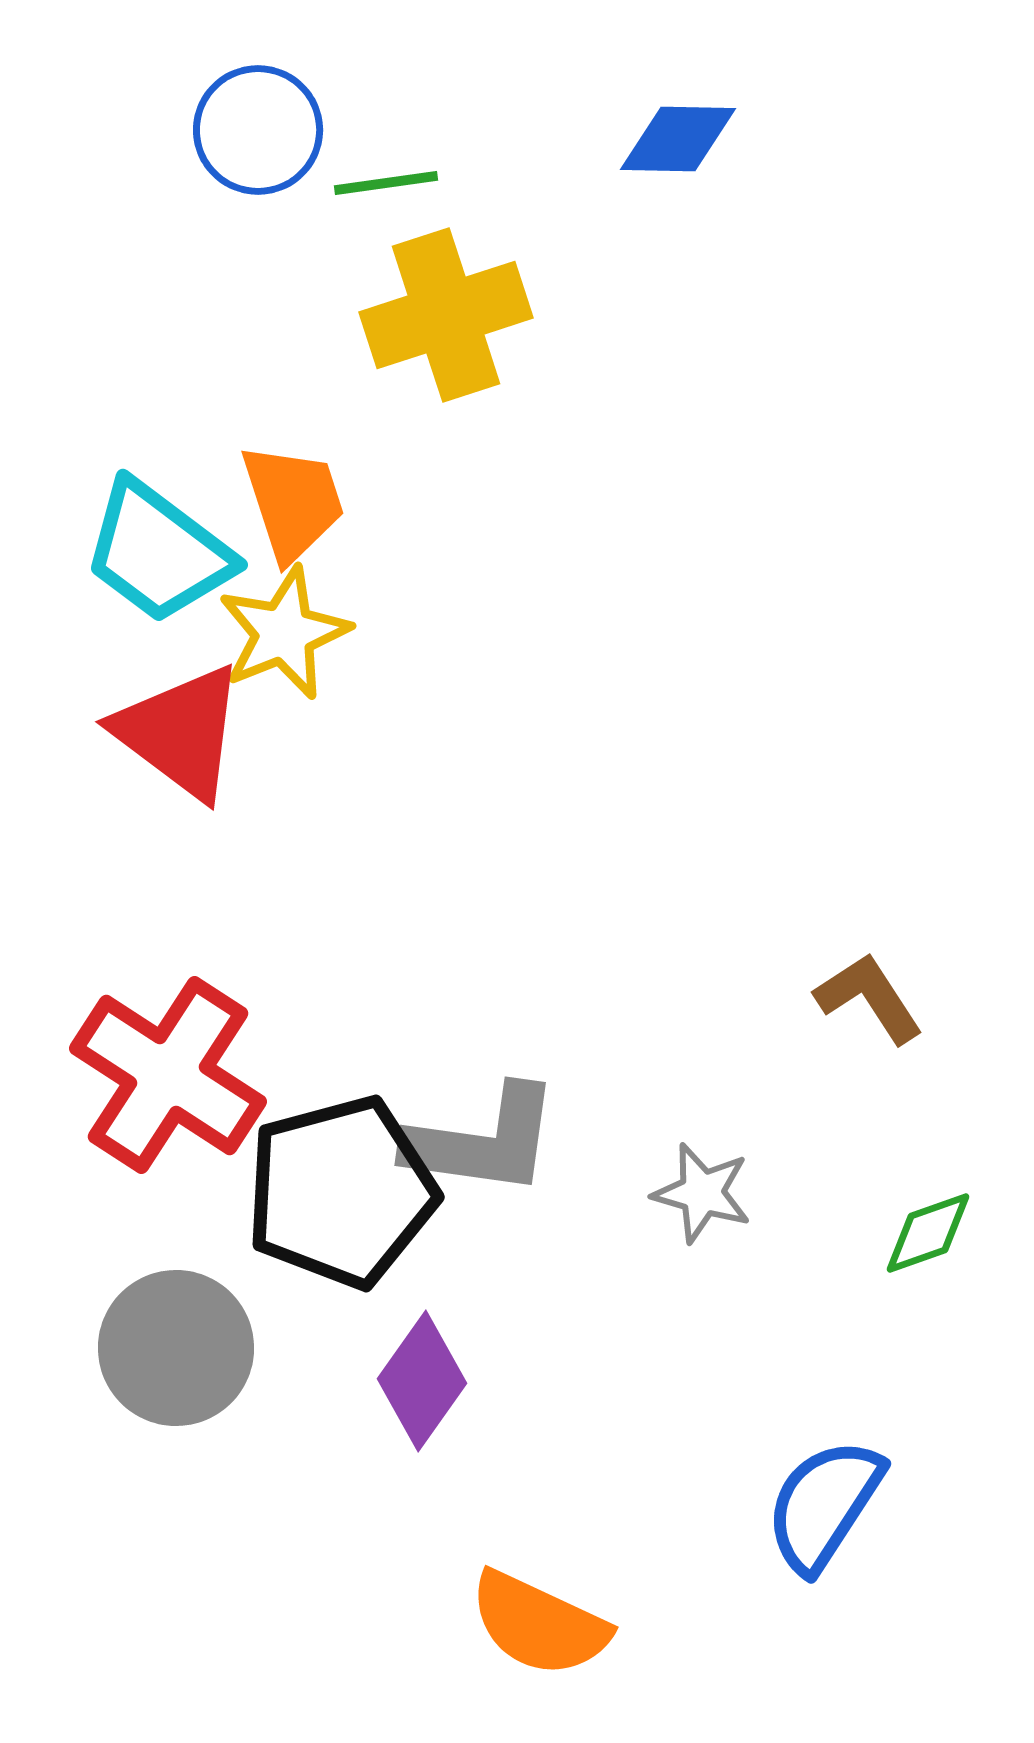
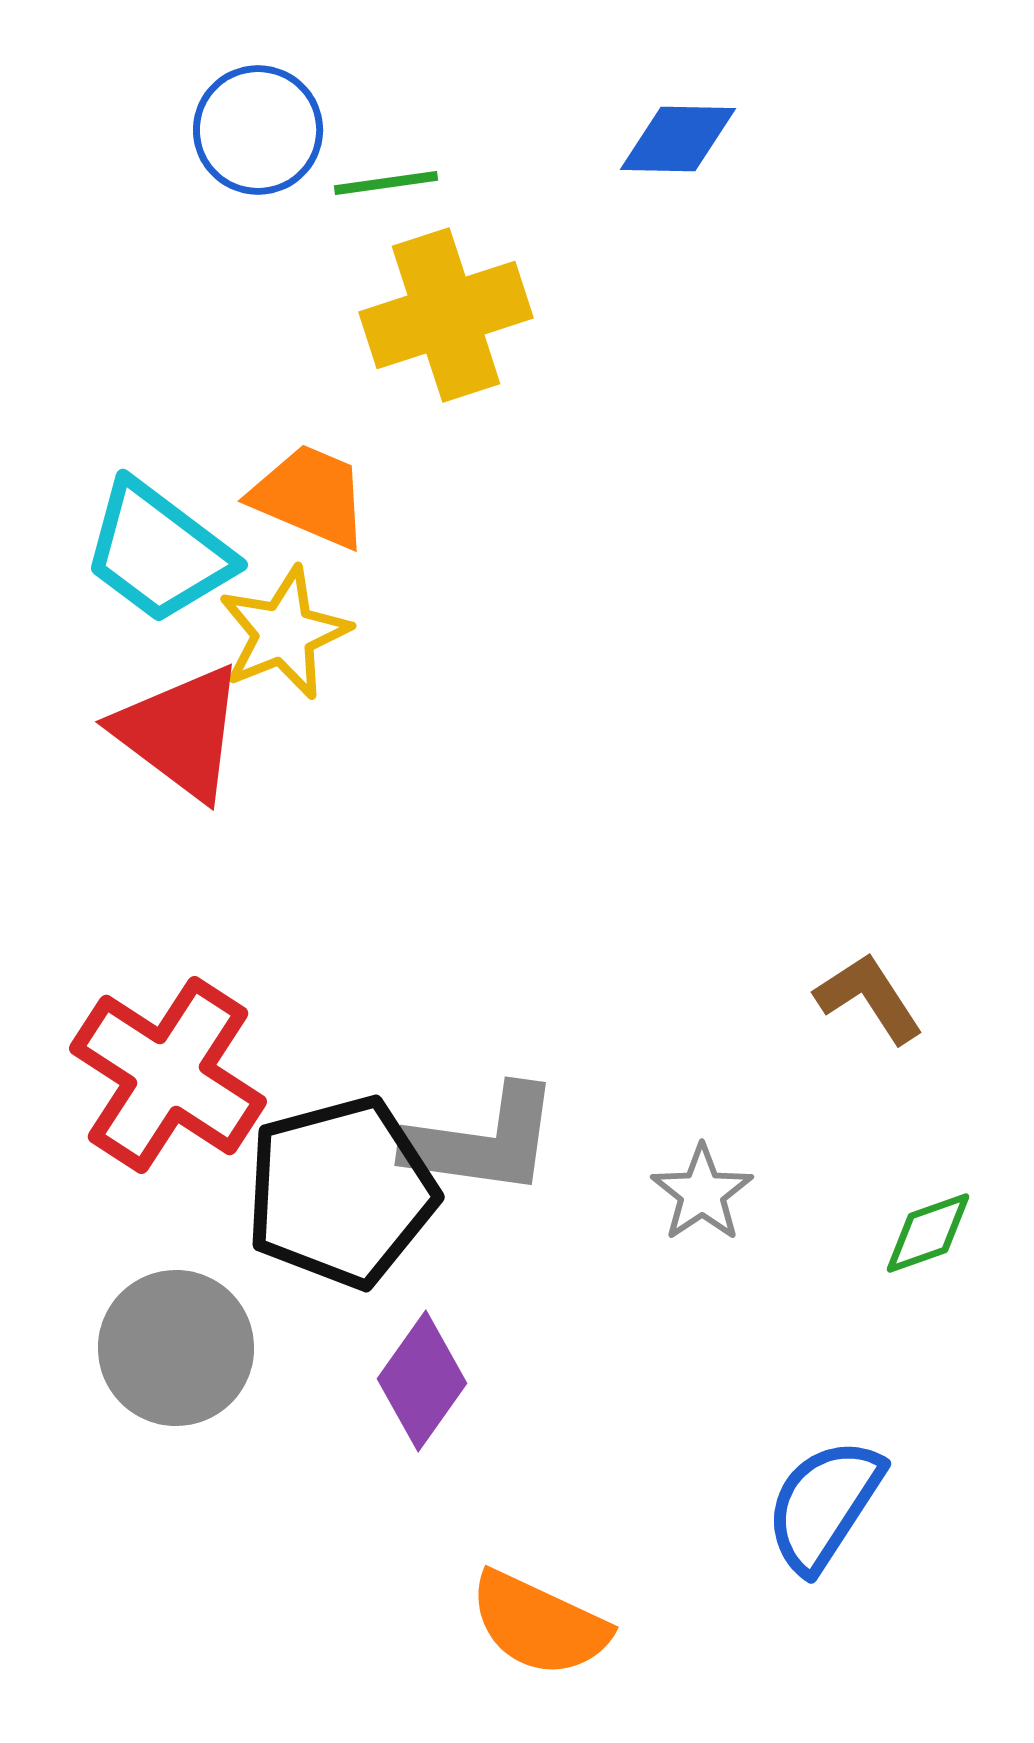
orange trapezoid: moved 17 px right, 6 px up; rotated 49 degrees counterclockwise
gray star: rotated 22 degrees clockwise
